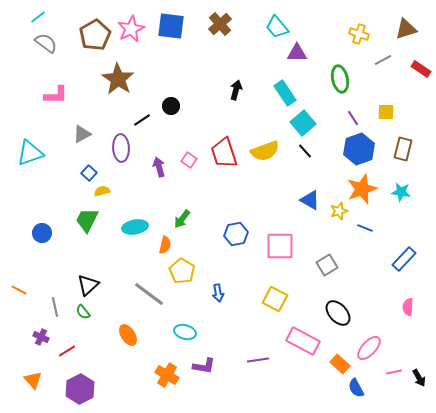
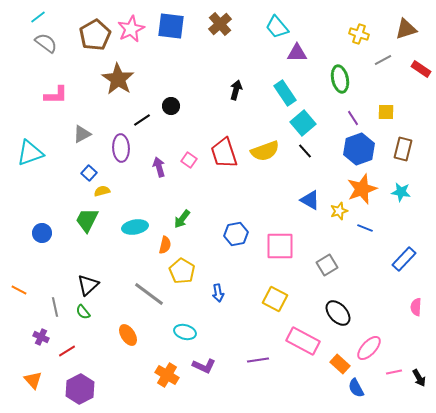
pink semicircle at (408, 307): moved 8 px right
purple L-shape at (204, 366): rotated 15 degrees clockwise
